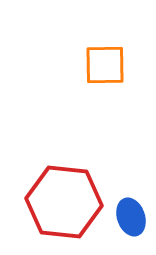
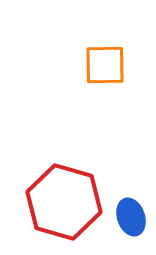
red hexagon: rotated 10 degrees clockwise
